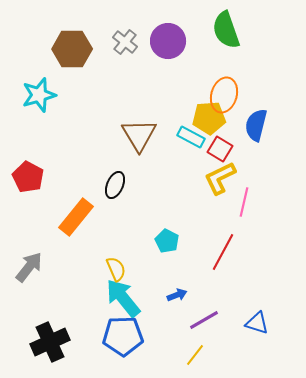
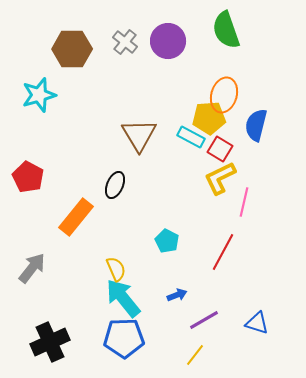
gray arrow: moved 3 px right, 1 px down
blue pentagon: moved 1 px right, 2 px down
